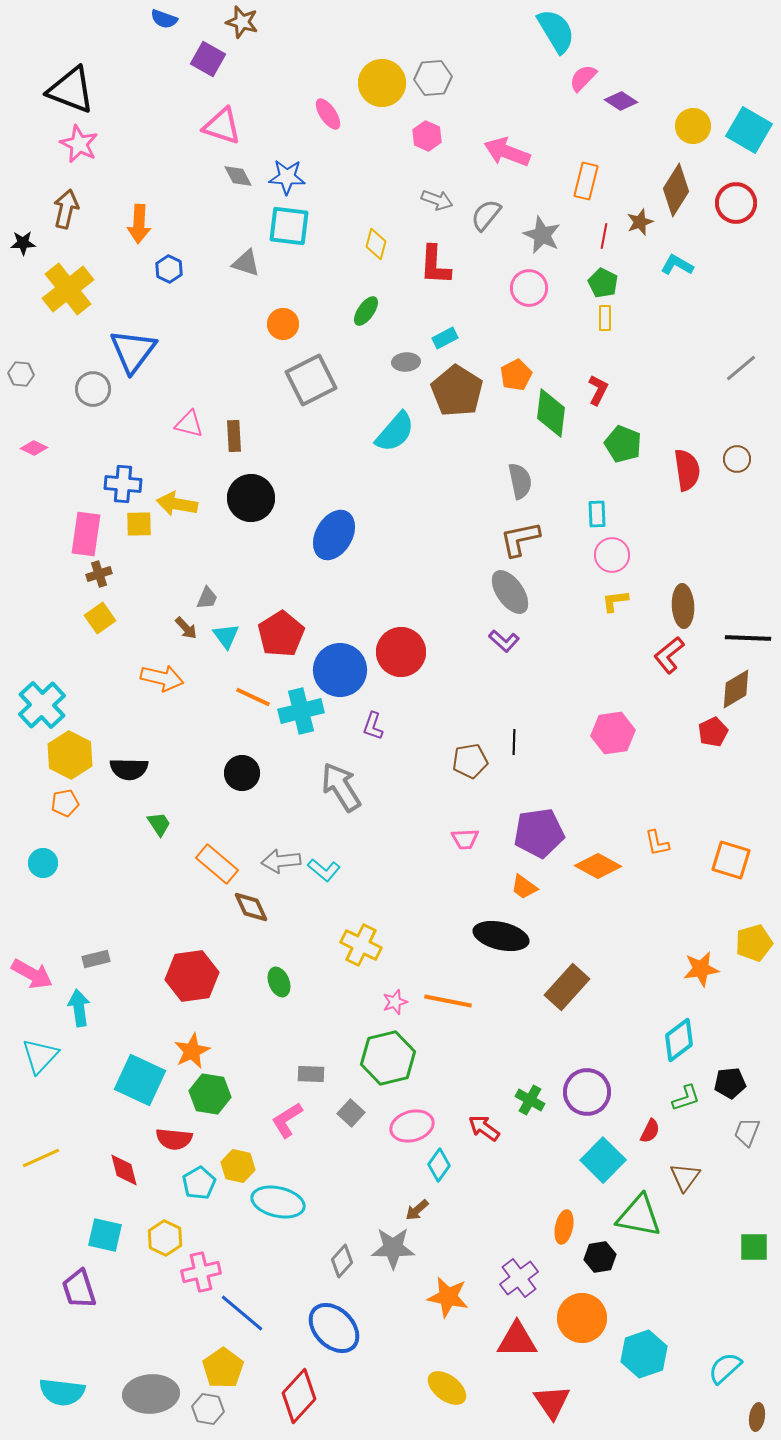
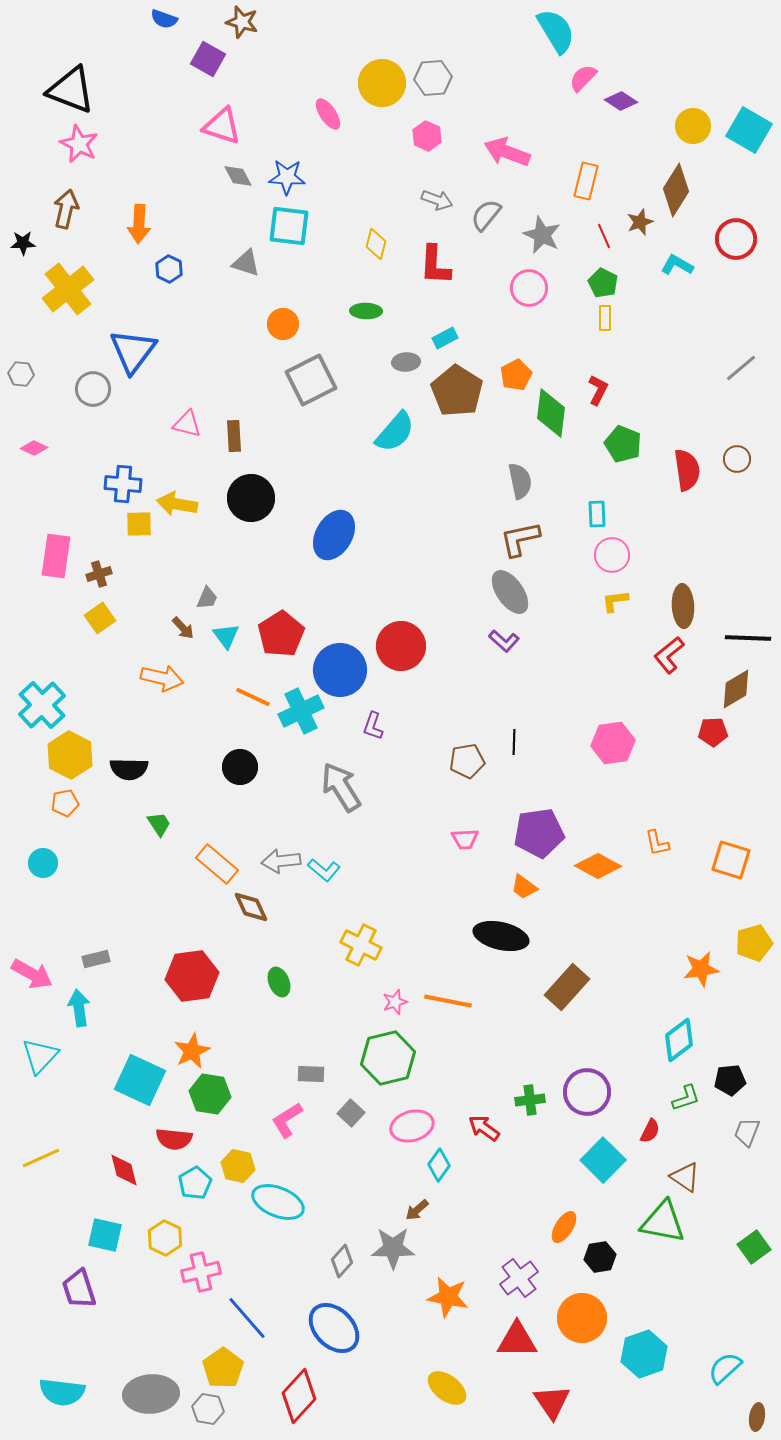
red circle at (736, 203): moved 36 px down
red line at (604, 236): rotated 35 degrees counterclockwise
green ellipse at (366, 311): rotated 56 degrees clockwise
pink triangle at (189, 424): moved 2 px left
pink rectangle at (86, 534): moved 30 px left, 22 px down
brown arrow at (186, 628): moved 3 px left
red circle at (401, 652): moved 6 px up
cyan cross at (301, 711): rotated 12 degrees counterclockwise
red pentagon at (713, 732): rotated 24 degrees clockwise
pink hexagon at (613, 733): moved 10 px down
brown pentagon at (470, 761): moved 3 px left
black circle at (242, 773): moved 2 px left, 6 px up
black pentagon at (730, 1083): moved 3 px up
green cross at (530, 1100): rotated 36 degrees counterclockwise
brown triangle at (685, 1177): rotated 32 degrees counterclockwise
cyan pentagon at (199, 1183): moved 4 px left
cyan ellipse at (278, 1202): rotated 9 degrees clockwise
green triangle at (639, 1216): moved 24 px right, 6 px down
orange ellipse at (564, 1227): rotated 20 degrees clockwise
green square at (754, 1247): rotated 36 degrees counterclockwise
blue line at (242, 1313): moved 5 px right, 5 px down; rotated 9 degrees clockwise
